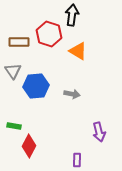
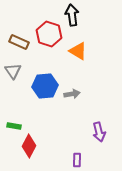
black arrow: rotated 15 degrees counterclockwise
brown rectangle: rotated 24 degrees clockwise
blue hexagon: moved 9 px right
gray arrow: rotated 21 degrees counterclockwise
